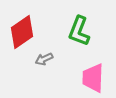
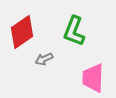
green L-shape: moved 5 px left
